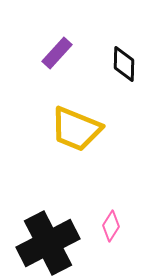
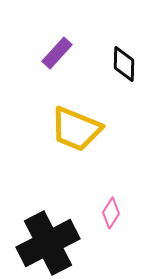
pink diamond: moved 13 px up
